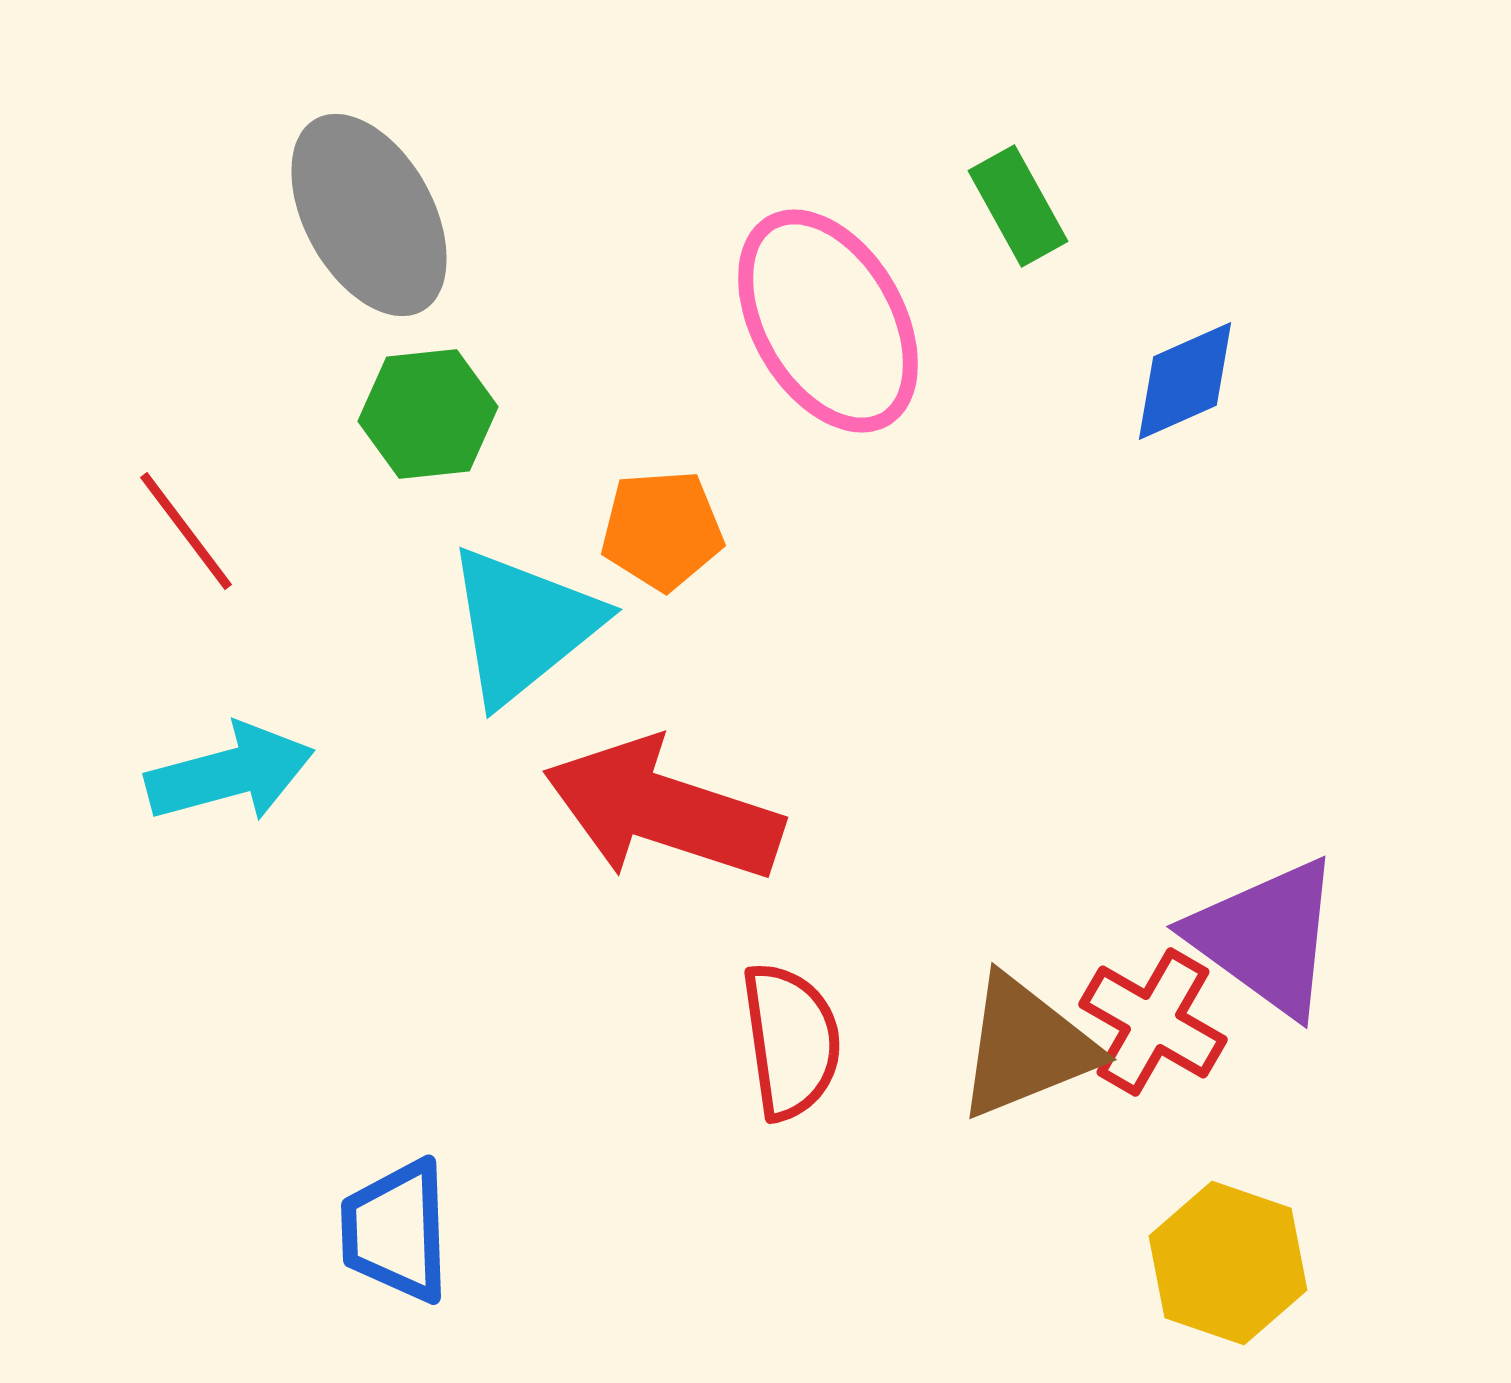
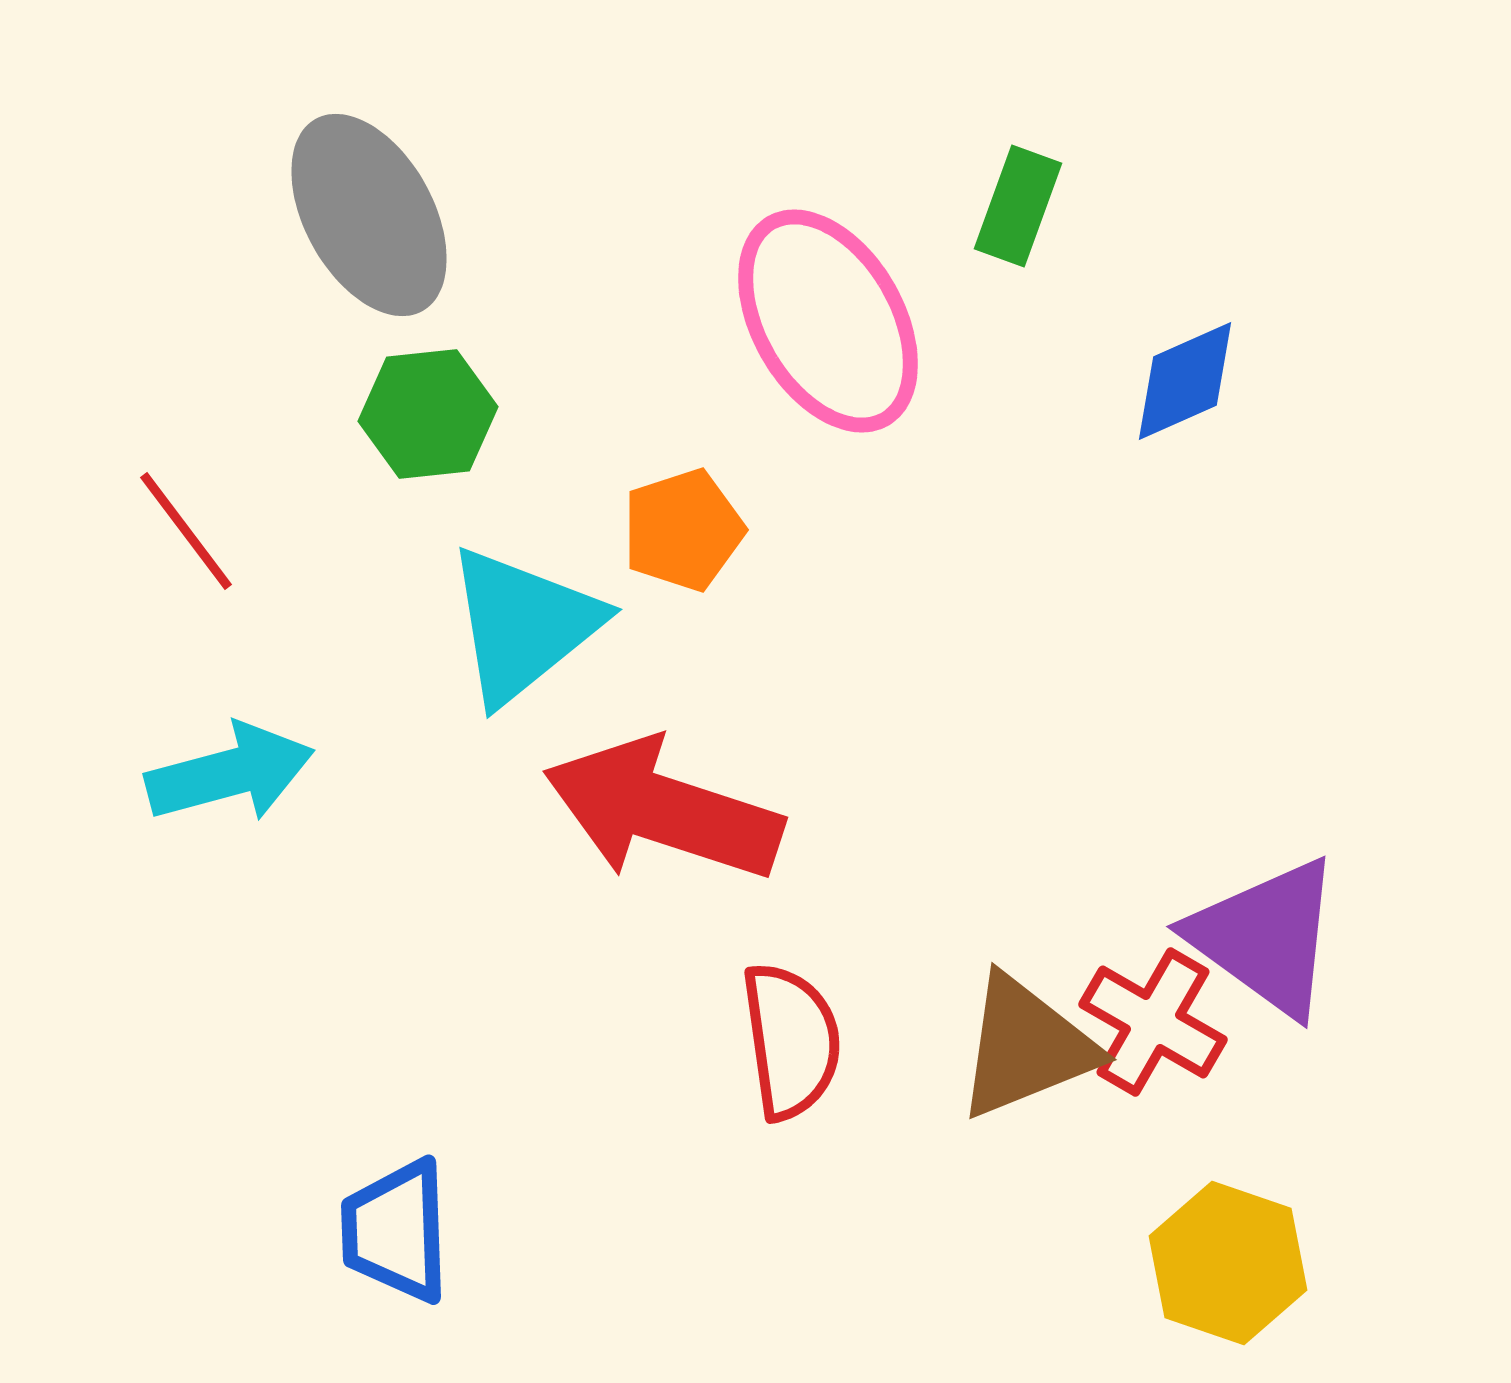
green rectangle: rotated 49 degrees clockwise
orange pentagon: moved 21 px right; rotated 14 degrees counterclockwise
